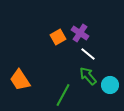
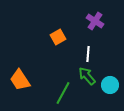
purple cross: moved 15 px right, 12 px up
white line: rotated 56 degrees clockwise
green arrow: moved 1 px left
green line: moved 2 px up
